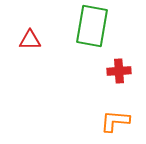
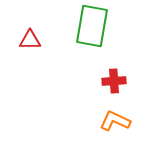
red cross: moved 5 px left, 10 px down
orange L-shape: rotated 20 degrees clockwise
